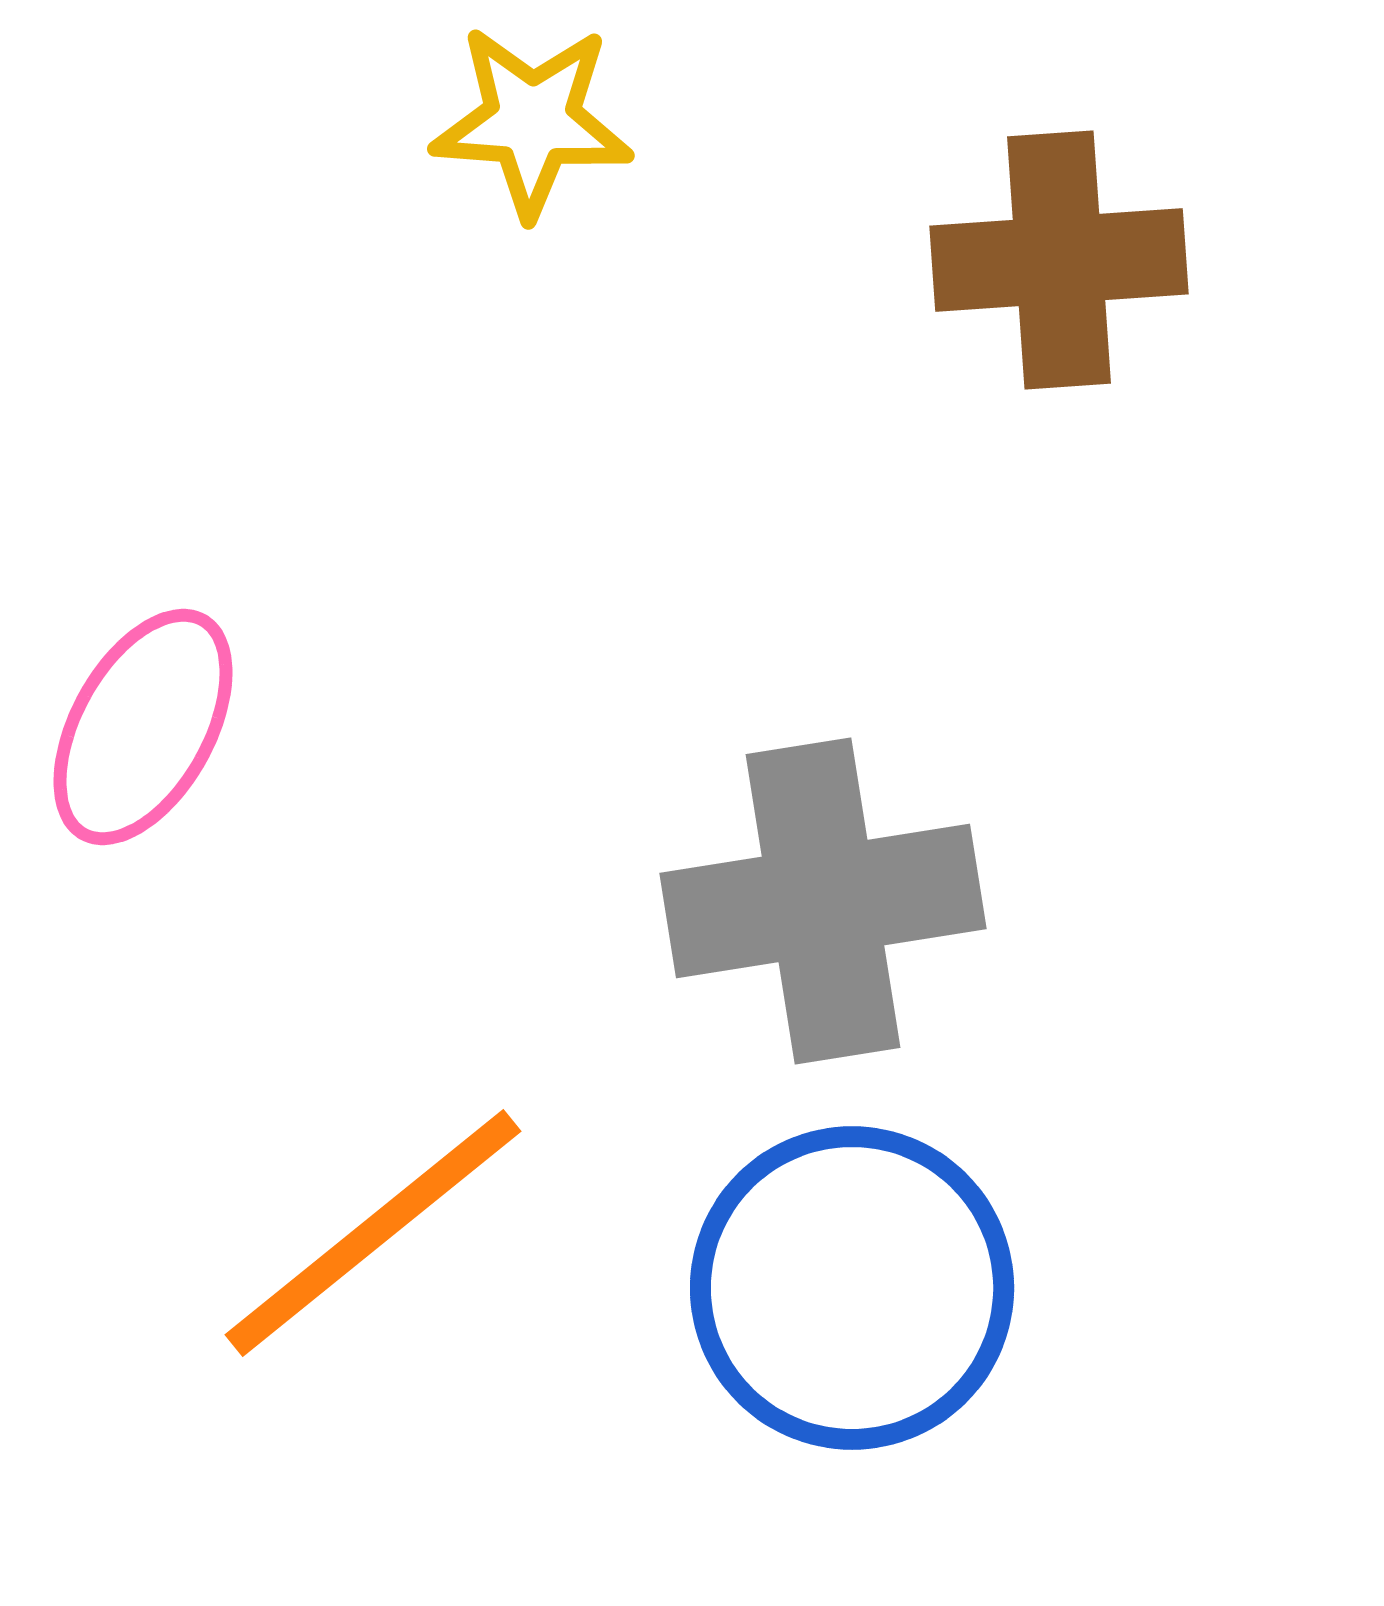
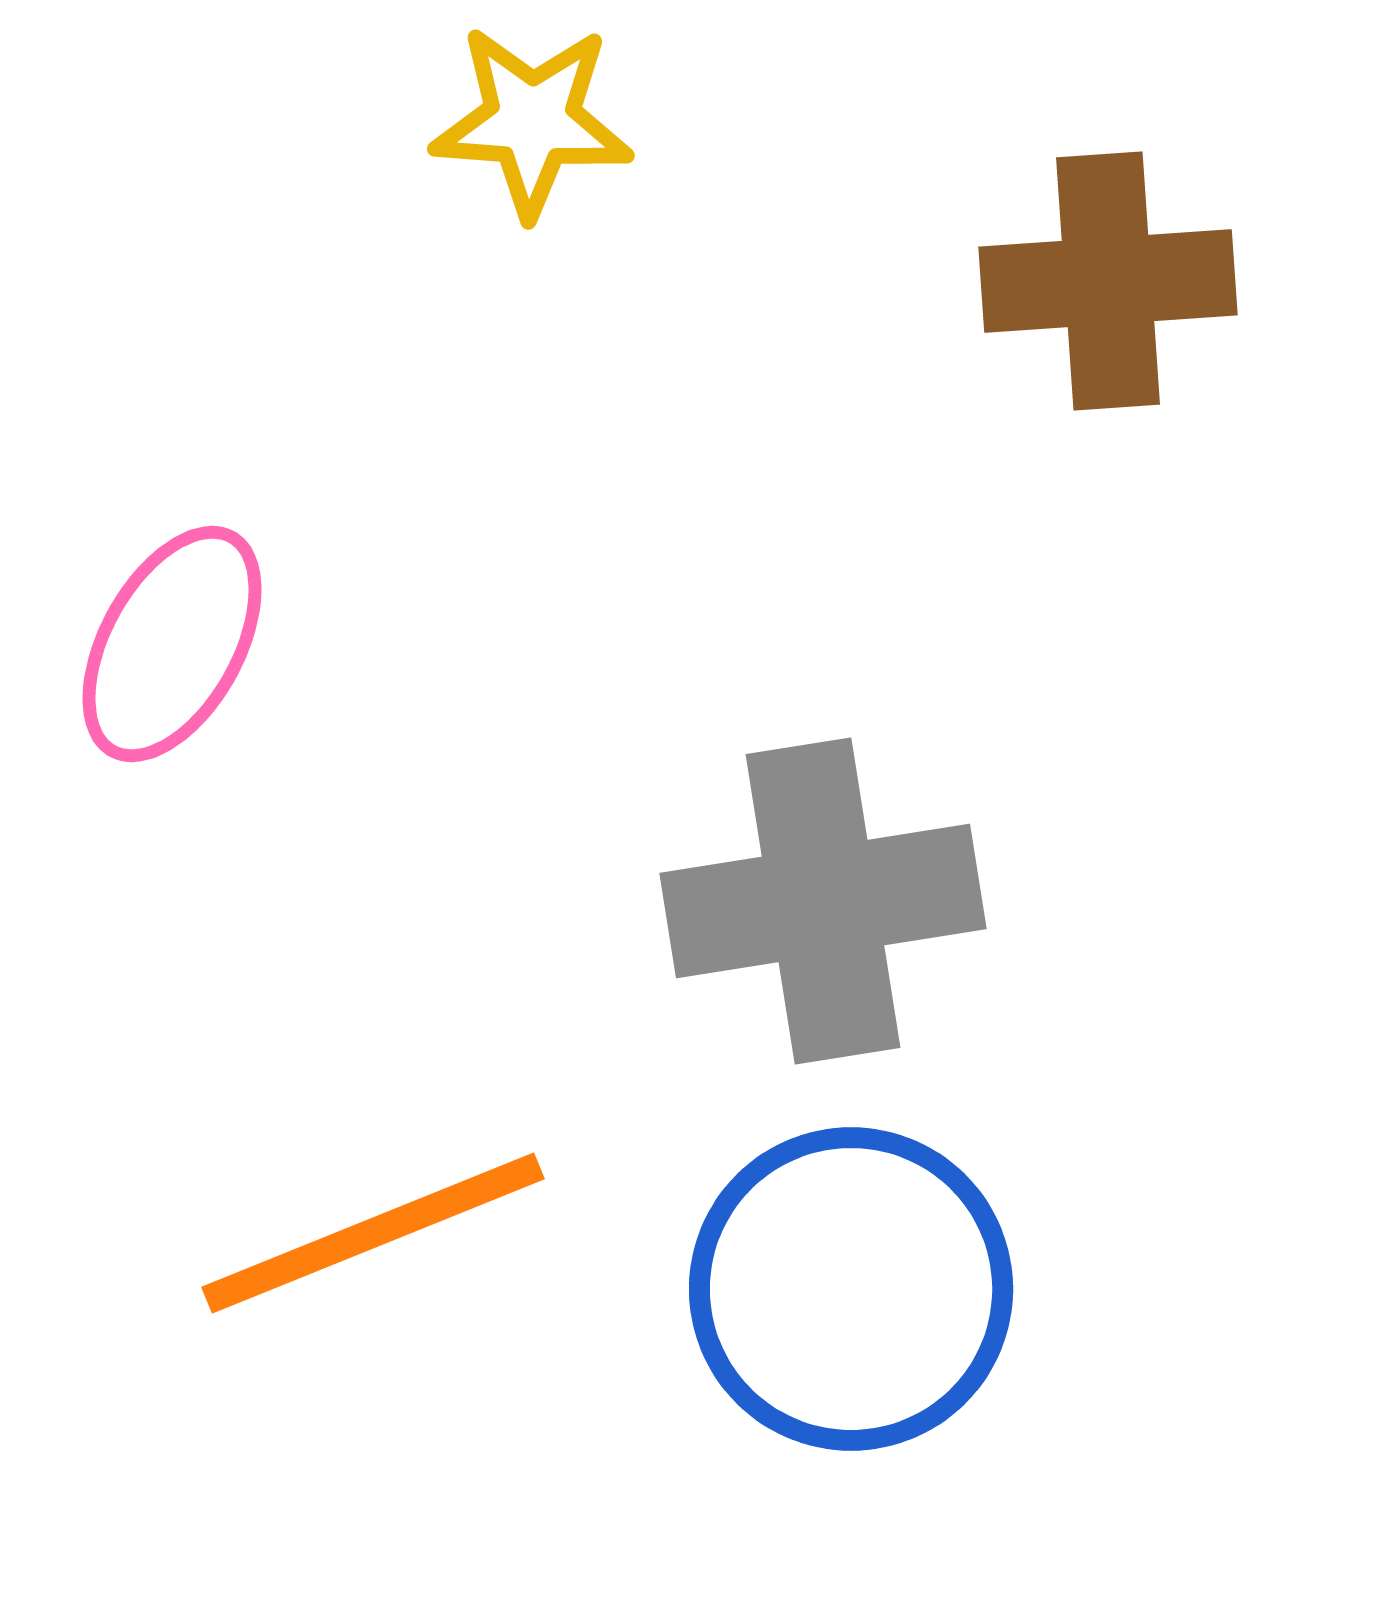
brown cross: moved 49 px right, 21 px down
pink ellipse: moved 29 px right, 83 px up
orange line: rotated 17 degrees clockwise
blue circle: moved 1 px left, 1 px down
